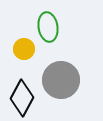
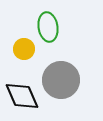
black diamond: moved 2 px up; rotated 51 degrees counterclockwise
